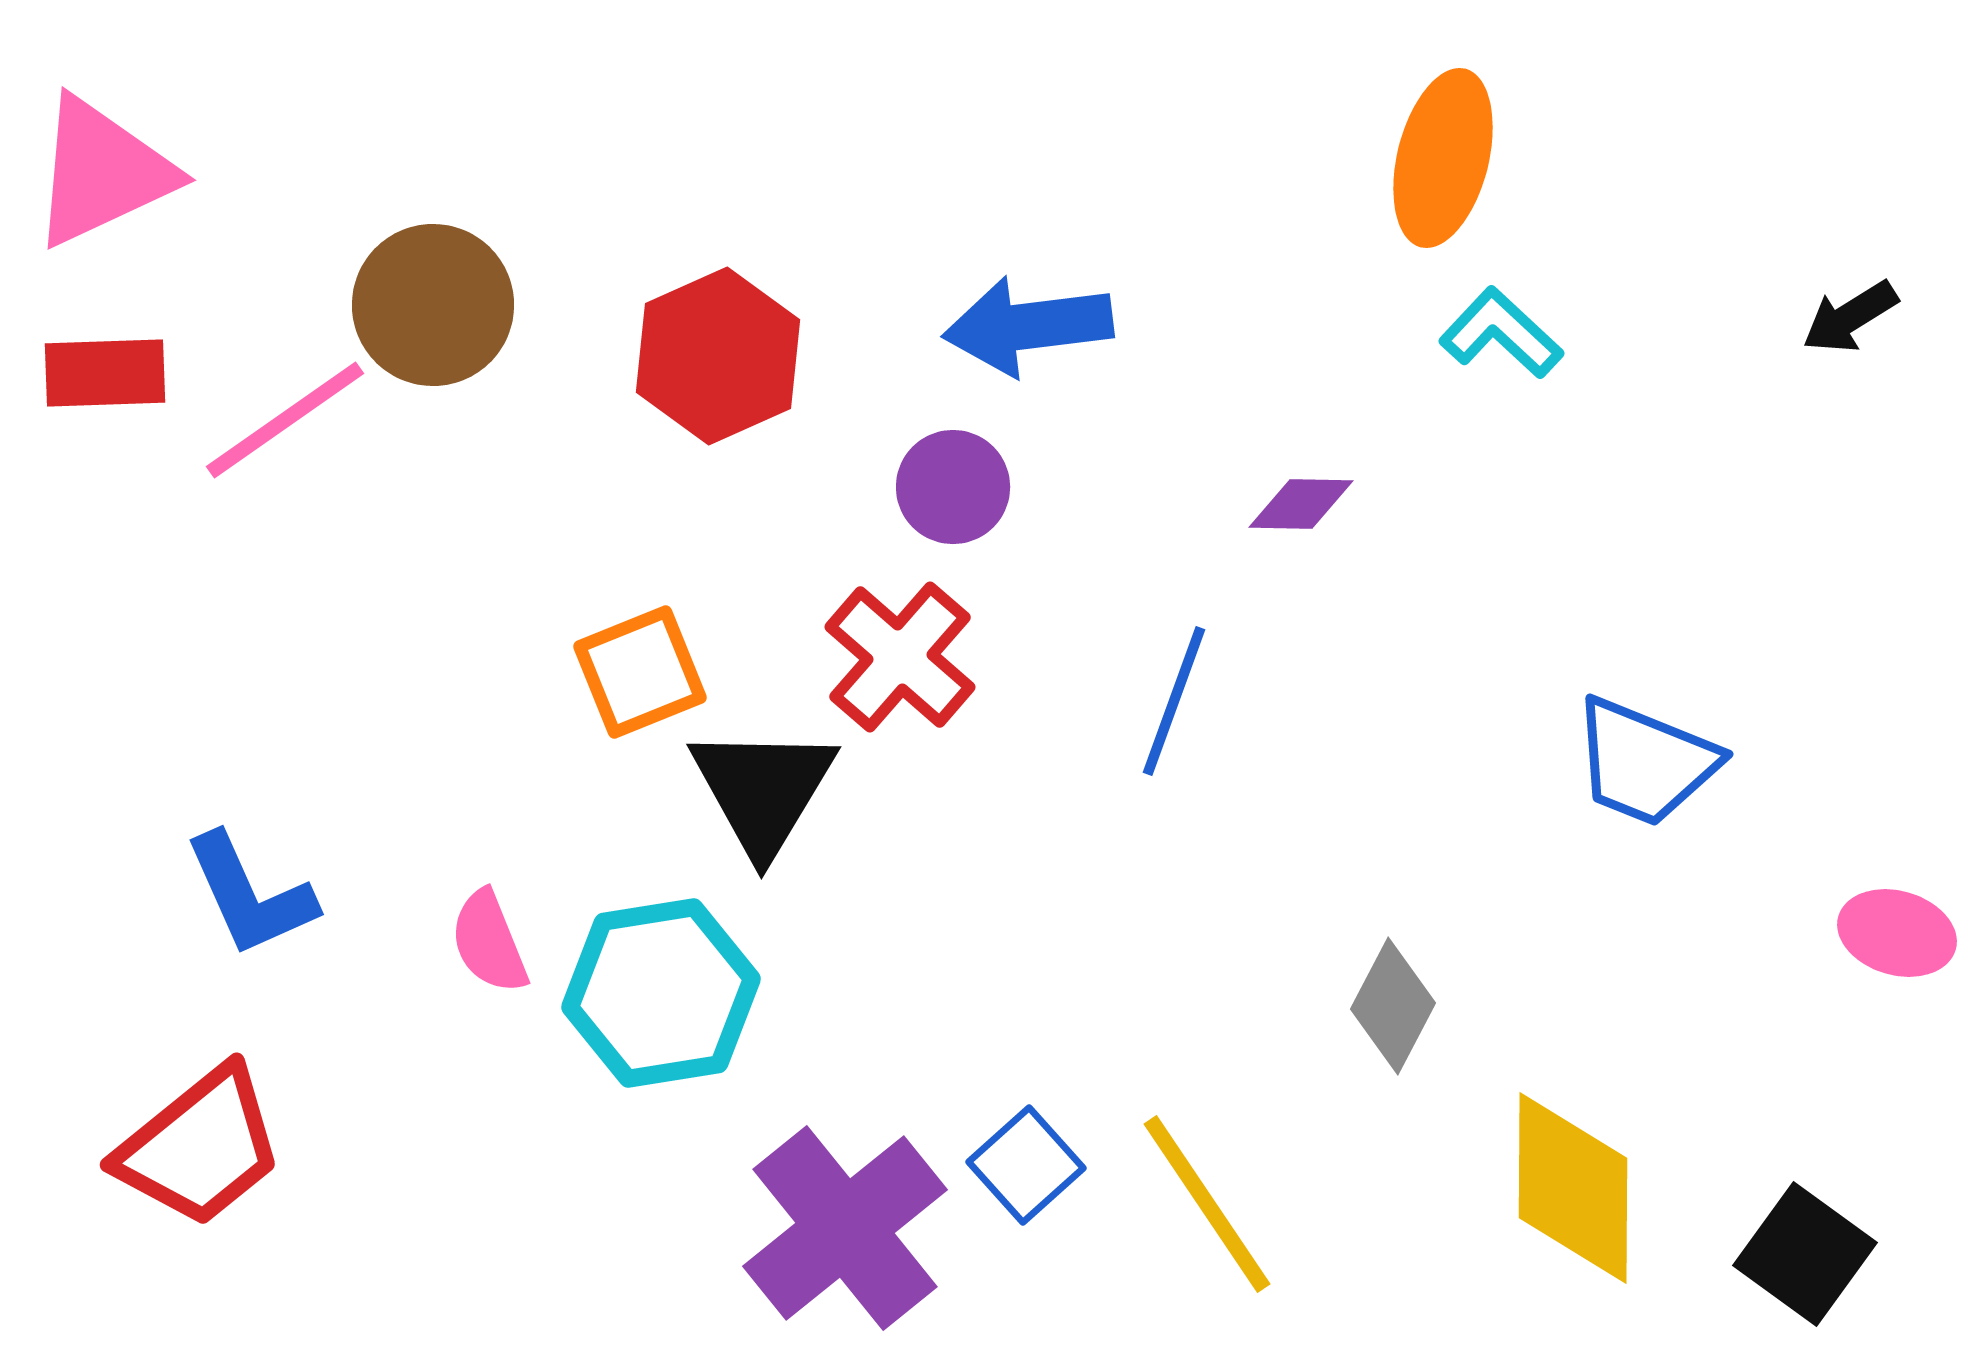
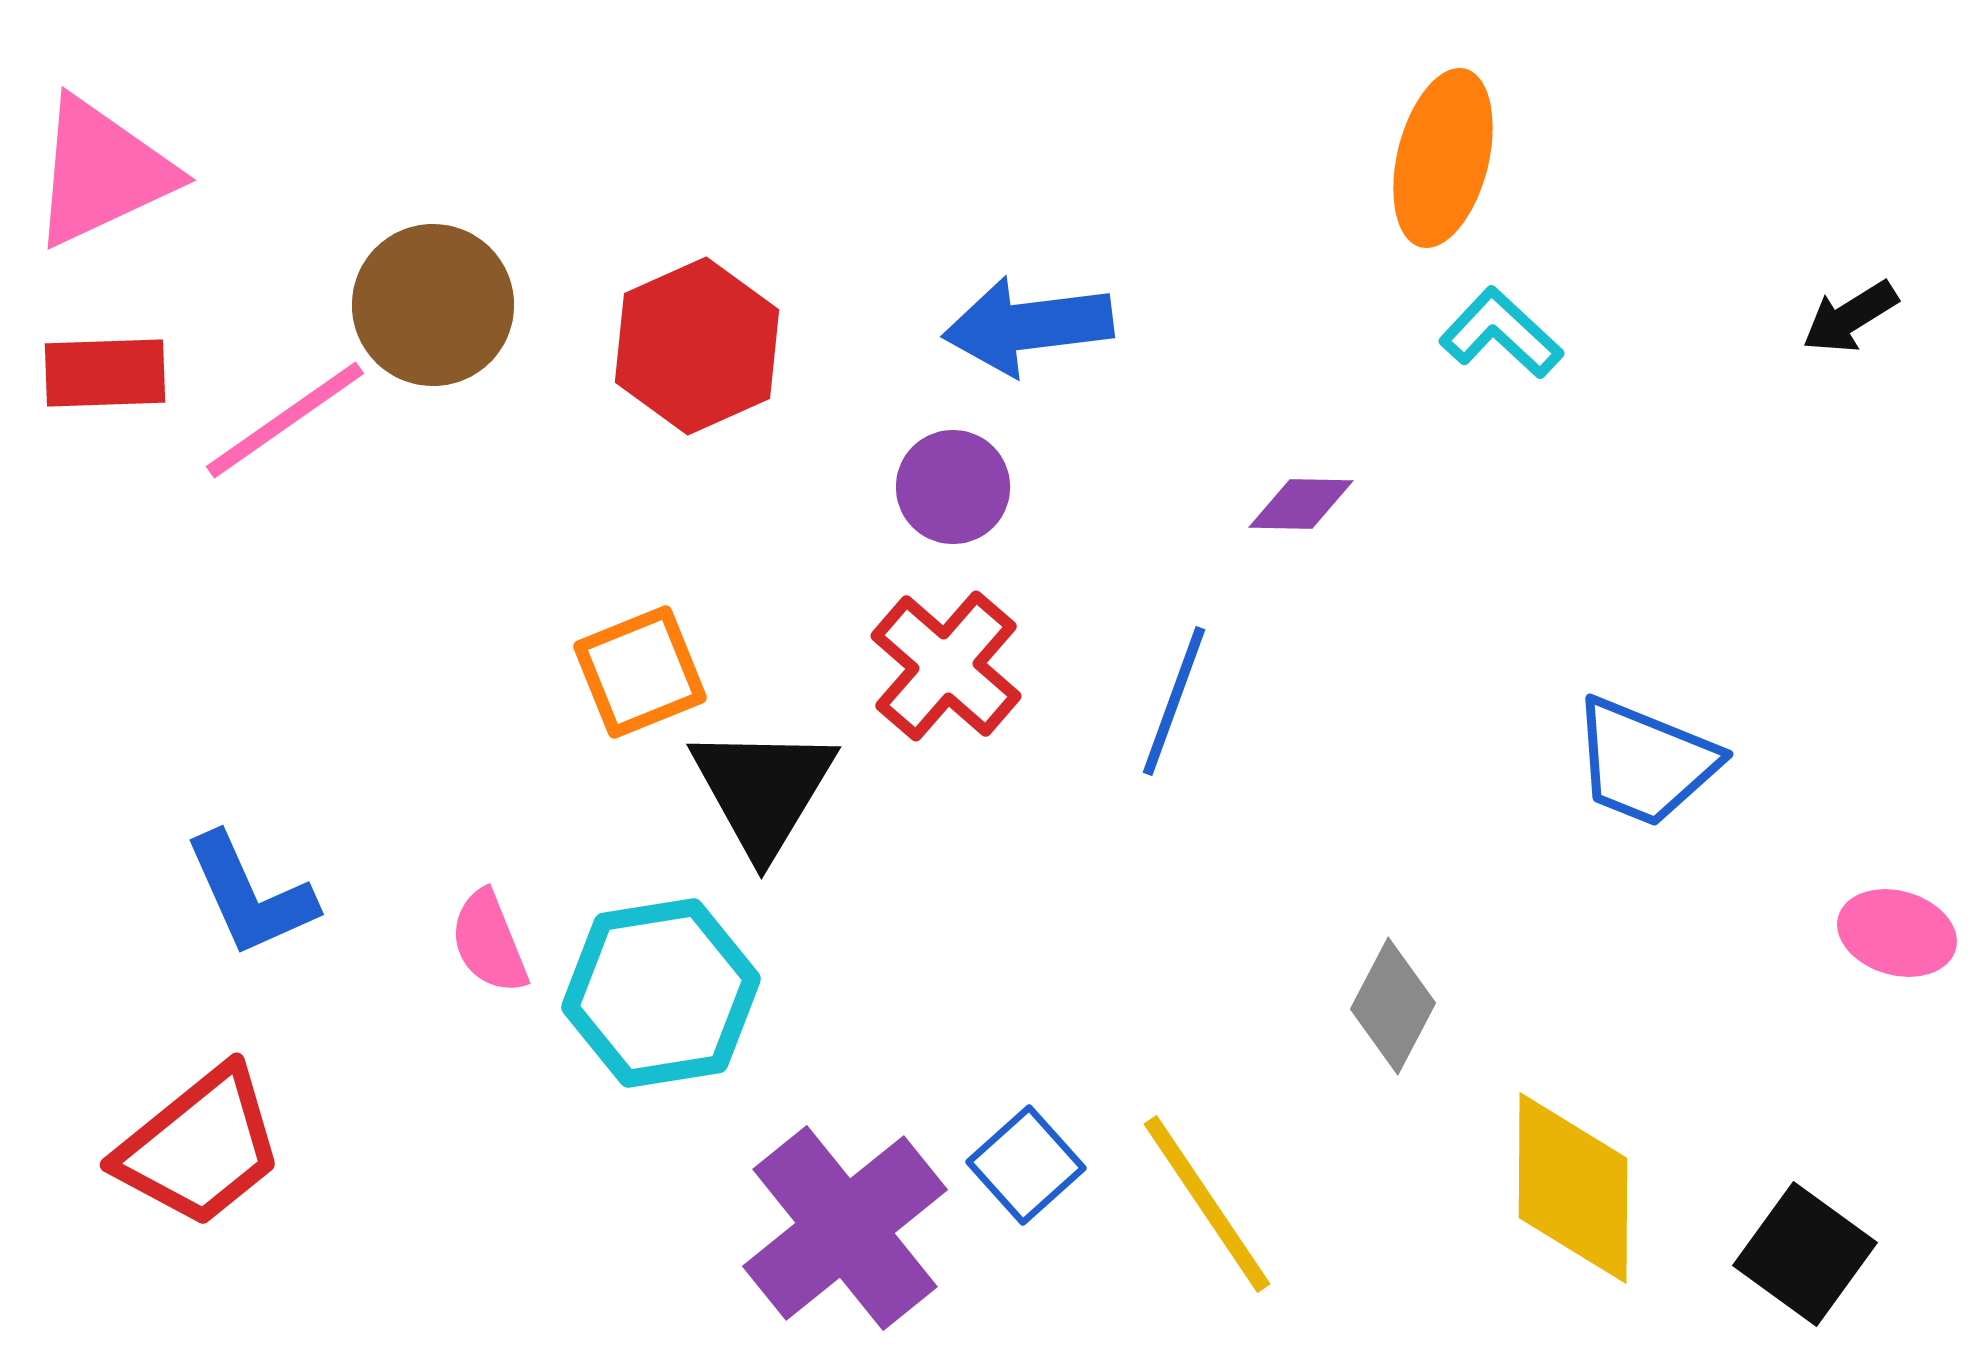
red hexagon: moved 21 px left, 10 px up
red cross: moved 46 px right, 9 px down
